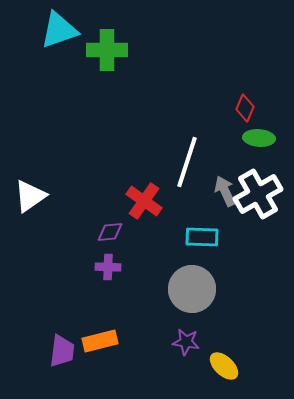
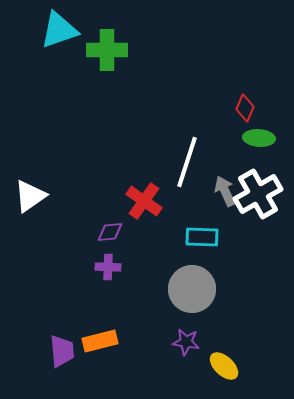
purple trapezoid: rotated 12 degrees counterclockwise
